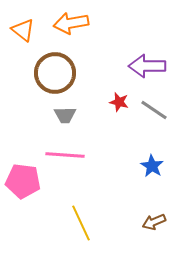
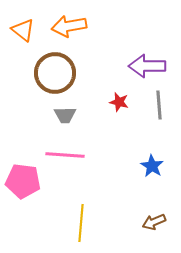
orange arrow: moved 2 px left, 3 px down
gray line: moved 5 px right, 5 px up; rotated 52 degrees clockwise
yellow line: rotated 30 degrees clockwise
